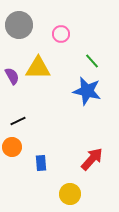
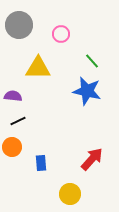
purple semicircle: moved 1 px right, 20 px down; rotated 54 degrees counterclockwise
